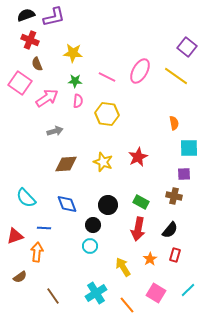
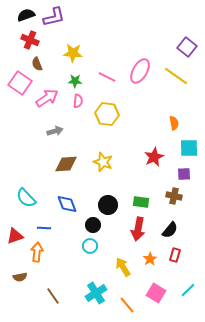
red star at (138, 157): moved 16 px right
green rectangle at (141, 202): rotated 21 degrees counterclockwise
brown semicircle at (20, 277): rotated 24 degrees clockwise
